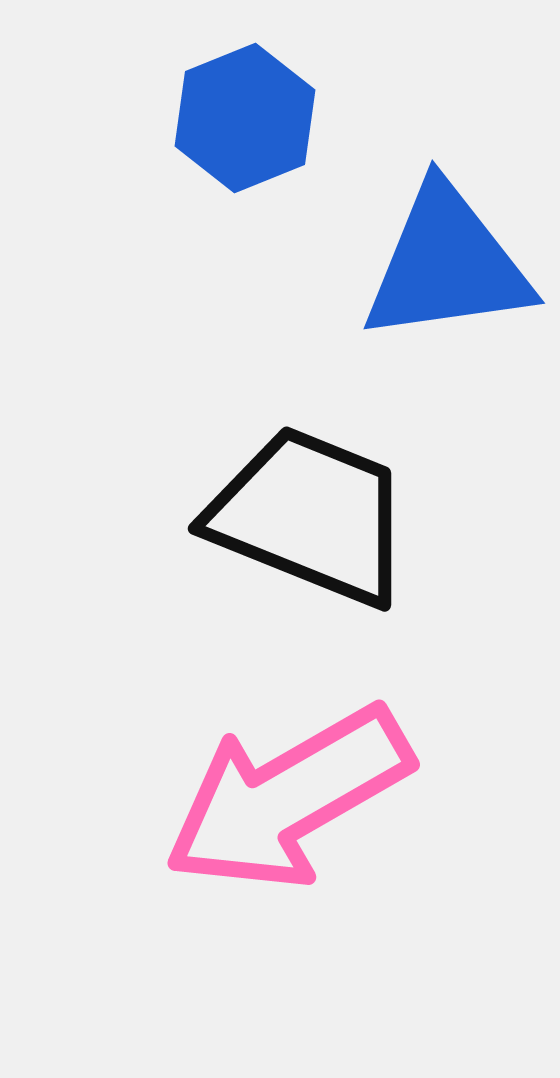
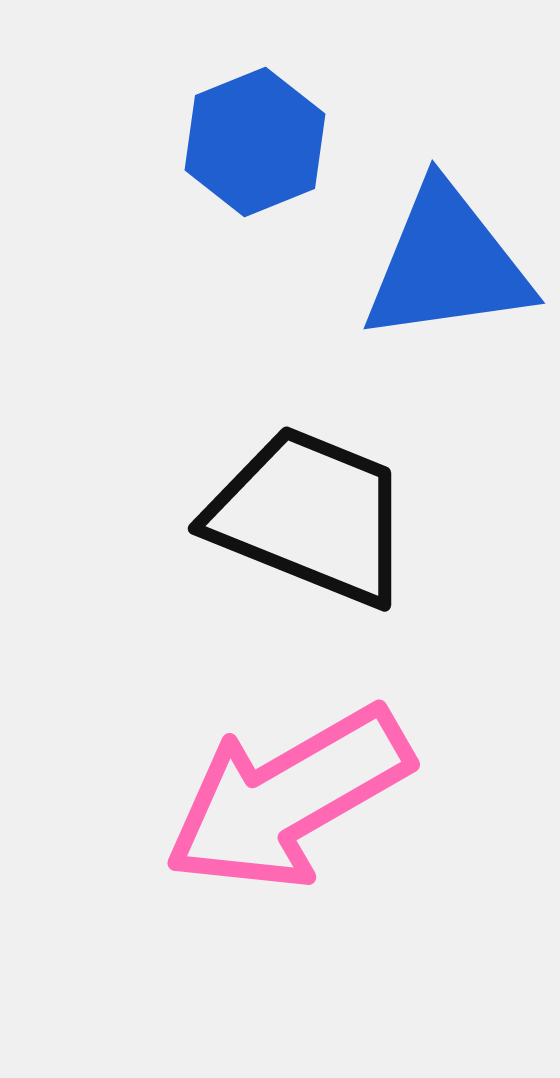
blue hexagon: moved 10 px right, 24 px down
